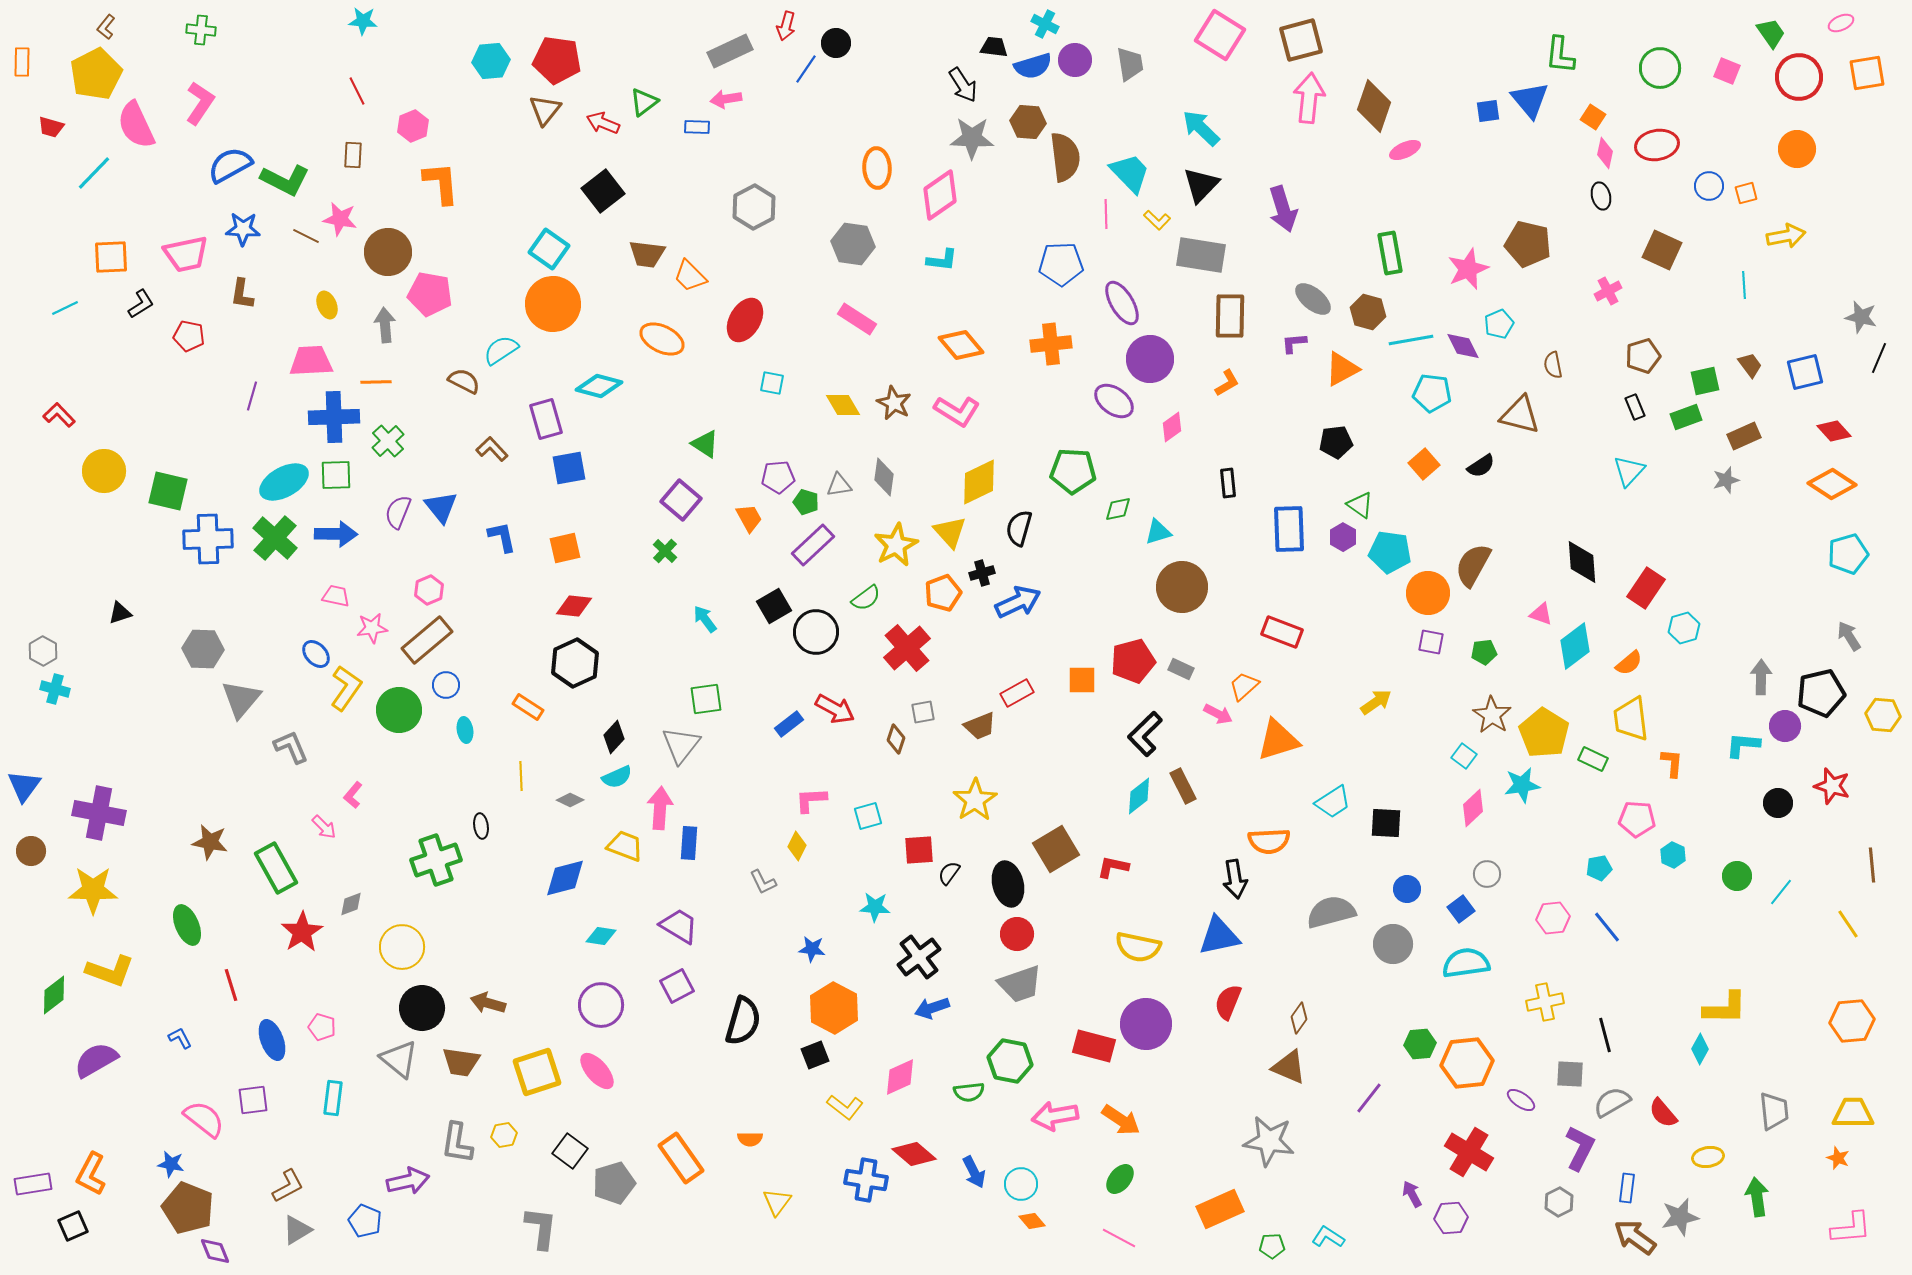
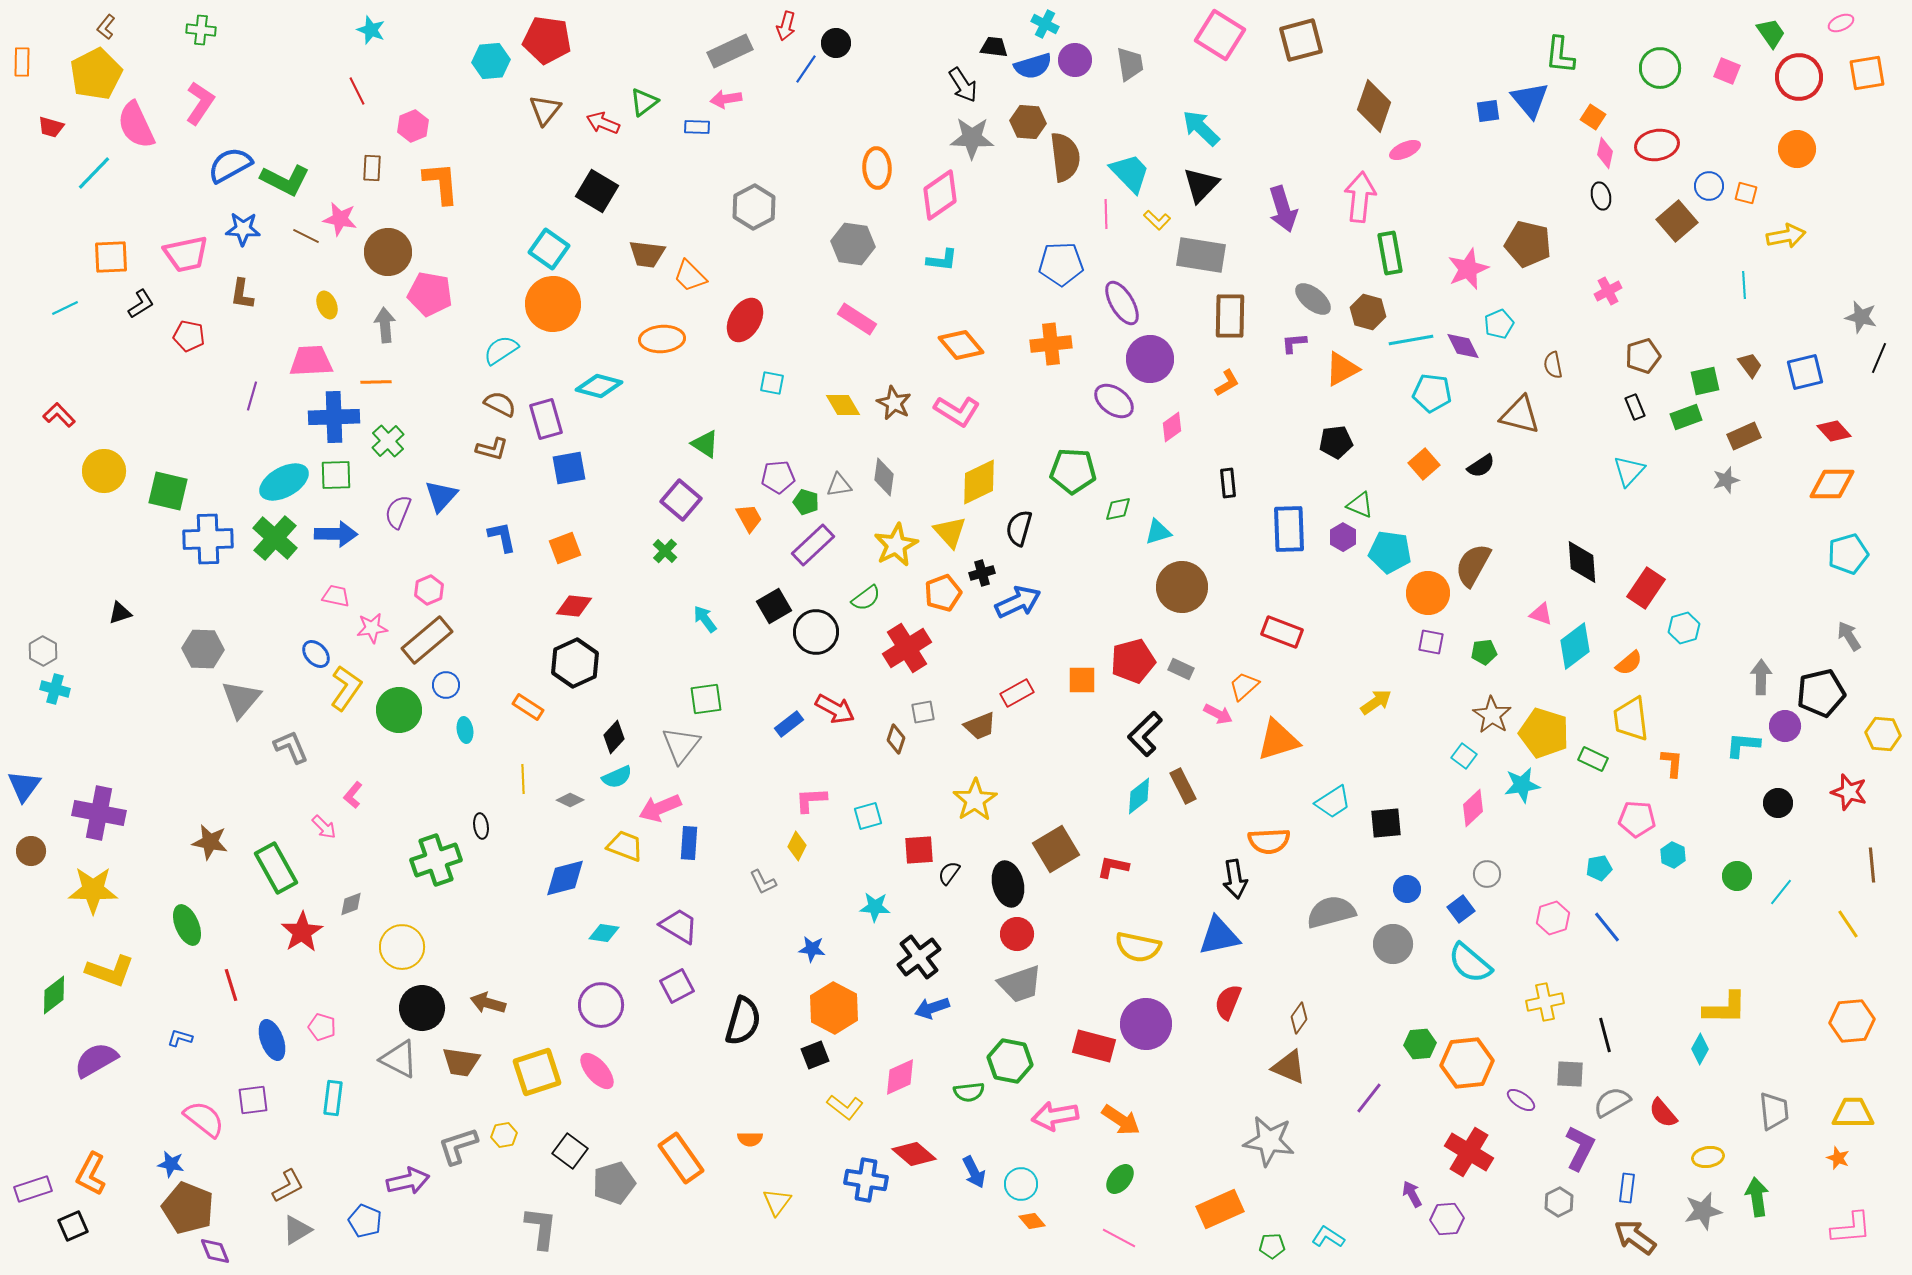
cyan star at (363, 21): moved 8 px right, 9 px down; rotated 16 degrees clockwise
red pentagon at (557, 60): moved 10 px left, 20 px up
pink arrow at (1309, 98): moved 51 px right, 99 px down
brown rectangle at (353, 155): moved 19 px right, 13 px down
black square at (603, 191): moved 6 px left; rotated 21 degrees counterclockwise
orange square at (1746, 193): rotated 30 degrees clockwise
brown square at (1662, 250): moved 15 px right, 29 px up; rotated 24 degrees clockwise
orange ellipse at (662, 339): rotated 30 degrees counterclockwise
brown semicircle at (464, 381): moved 36 px right, 23 px down
brown L-shape at (492, 449): rotated 148 degrees clockwise
orange diamond at (1832, 484): rotated 33 degrees counterclockwise
green triangle at (1360, 505): rotated 12 degrees counterclockwise
blue triangle at (441, 507): moved 11 px up; rotated 21 degrees clockwise
orange square at (565, 548): rotated 8 degrees counterclockwise
red cross at (907, 648): rotated 9 degrees clockwise
yellow hexagon at (1883, 715): moved 19 px down
yellow pentagon at (1544, 733): rotated 15 degrees counterclockwise
yellow line at (521, 776): moved 2 px right, 3 px down
red star at (1832, 786): moved 17 px right, 6 px down
pink arrow at (660, 808): rotated 117 degrees counterclockwise
black square at (1386, 823): rotated 8 degrees counterclockwise
pink hexagon at (1553, 918): rotated 12 degrees counterclockwise
cyan diamond at (601, 936): moved 3 px right, 3 px up
cyan semicircle at (1466, 963): moved 4 px right; rotated 132 degrees counterclockwise
blue L-shape at (180, 1038): rotated 45 degrees counterclockwise
gray triangle at (399, 1059): rotated 12 degrees counterclockwise
gray L-shape at (457, 1143): moved 1 px right, 3 px down; rotated 63 degrees clockwise
purple rectangle at (33, 1184): moved 5 px down; rotated 9 degrees counterclockwise
gray star at (1680, 1217): moved 23 px right, 6 px up
purple hexagon at (1451, 1218): moved 4 px left, 1 px down
